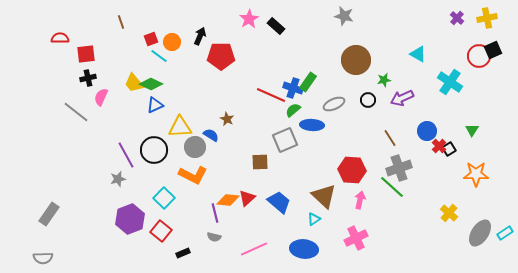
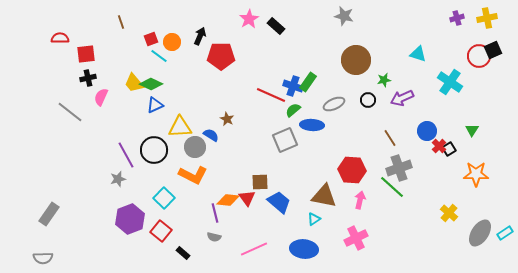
purple cross at (457, 18): rotated 32 degrees clockwise
cyan triangle at (418, 54): rotated 12 degrees counterclockwise
blue cross at (293, 88): moved 2 px up
gray line at (76, 112): moved 6 px left
brown square at (260, 162): moved 20 px down
brown triangle at (324, 196): rotated 32 degrees counterclockwise
red triangle at (247, 198): rotated 24 degrees counterclockwise
black rectangle at (183, 253): rotated 64 degrees clockwise
